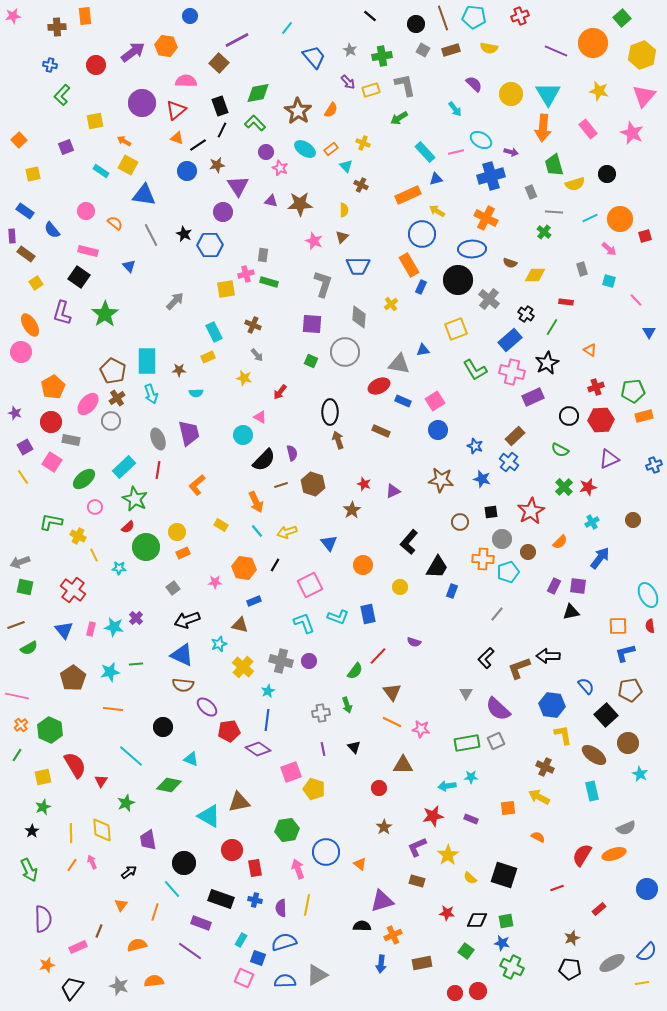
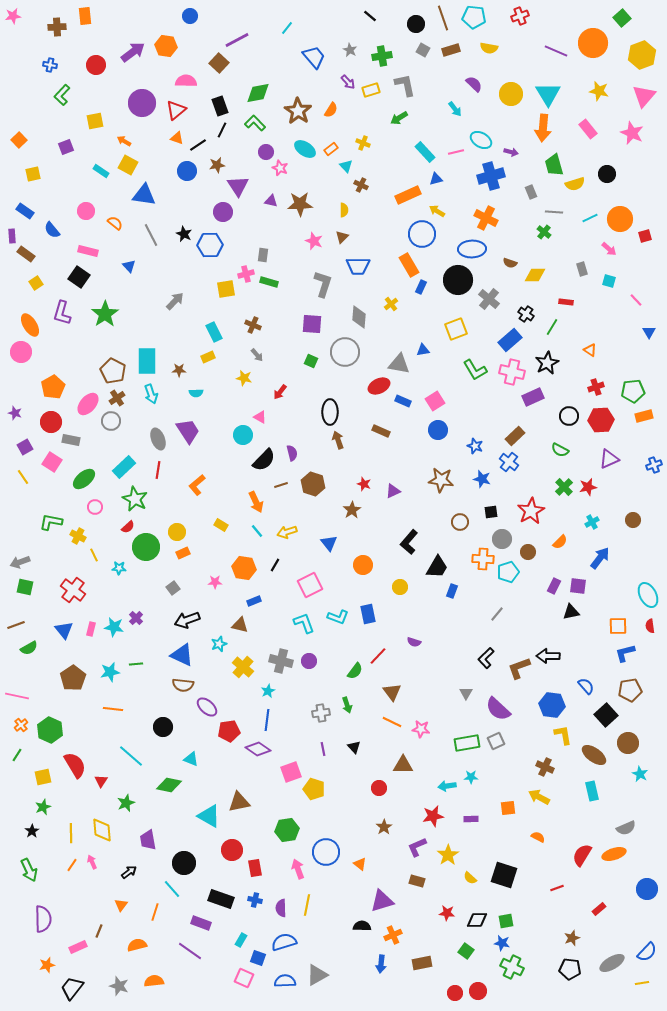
purple trapezoid at (189, 433): moved 1 px left, 2 px up; rotated 20 degrees counterclockwise
purple rectangle at (471, 819): rotated 24 degrees counterclockwise
